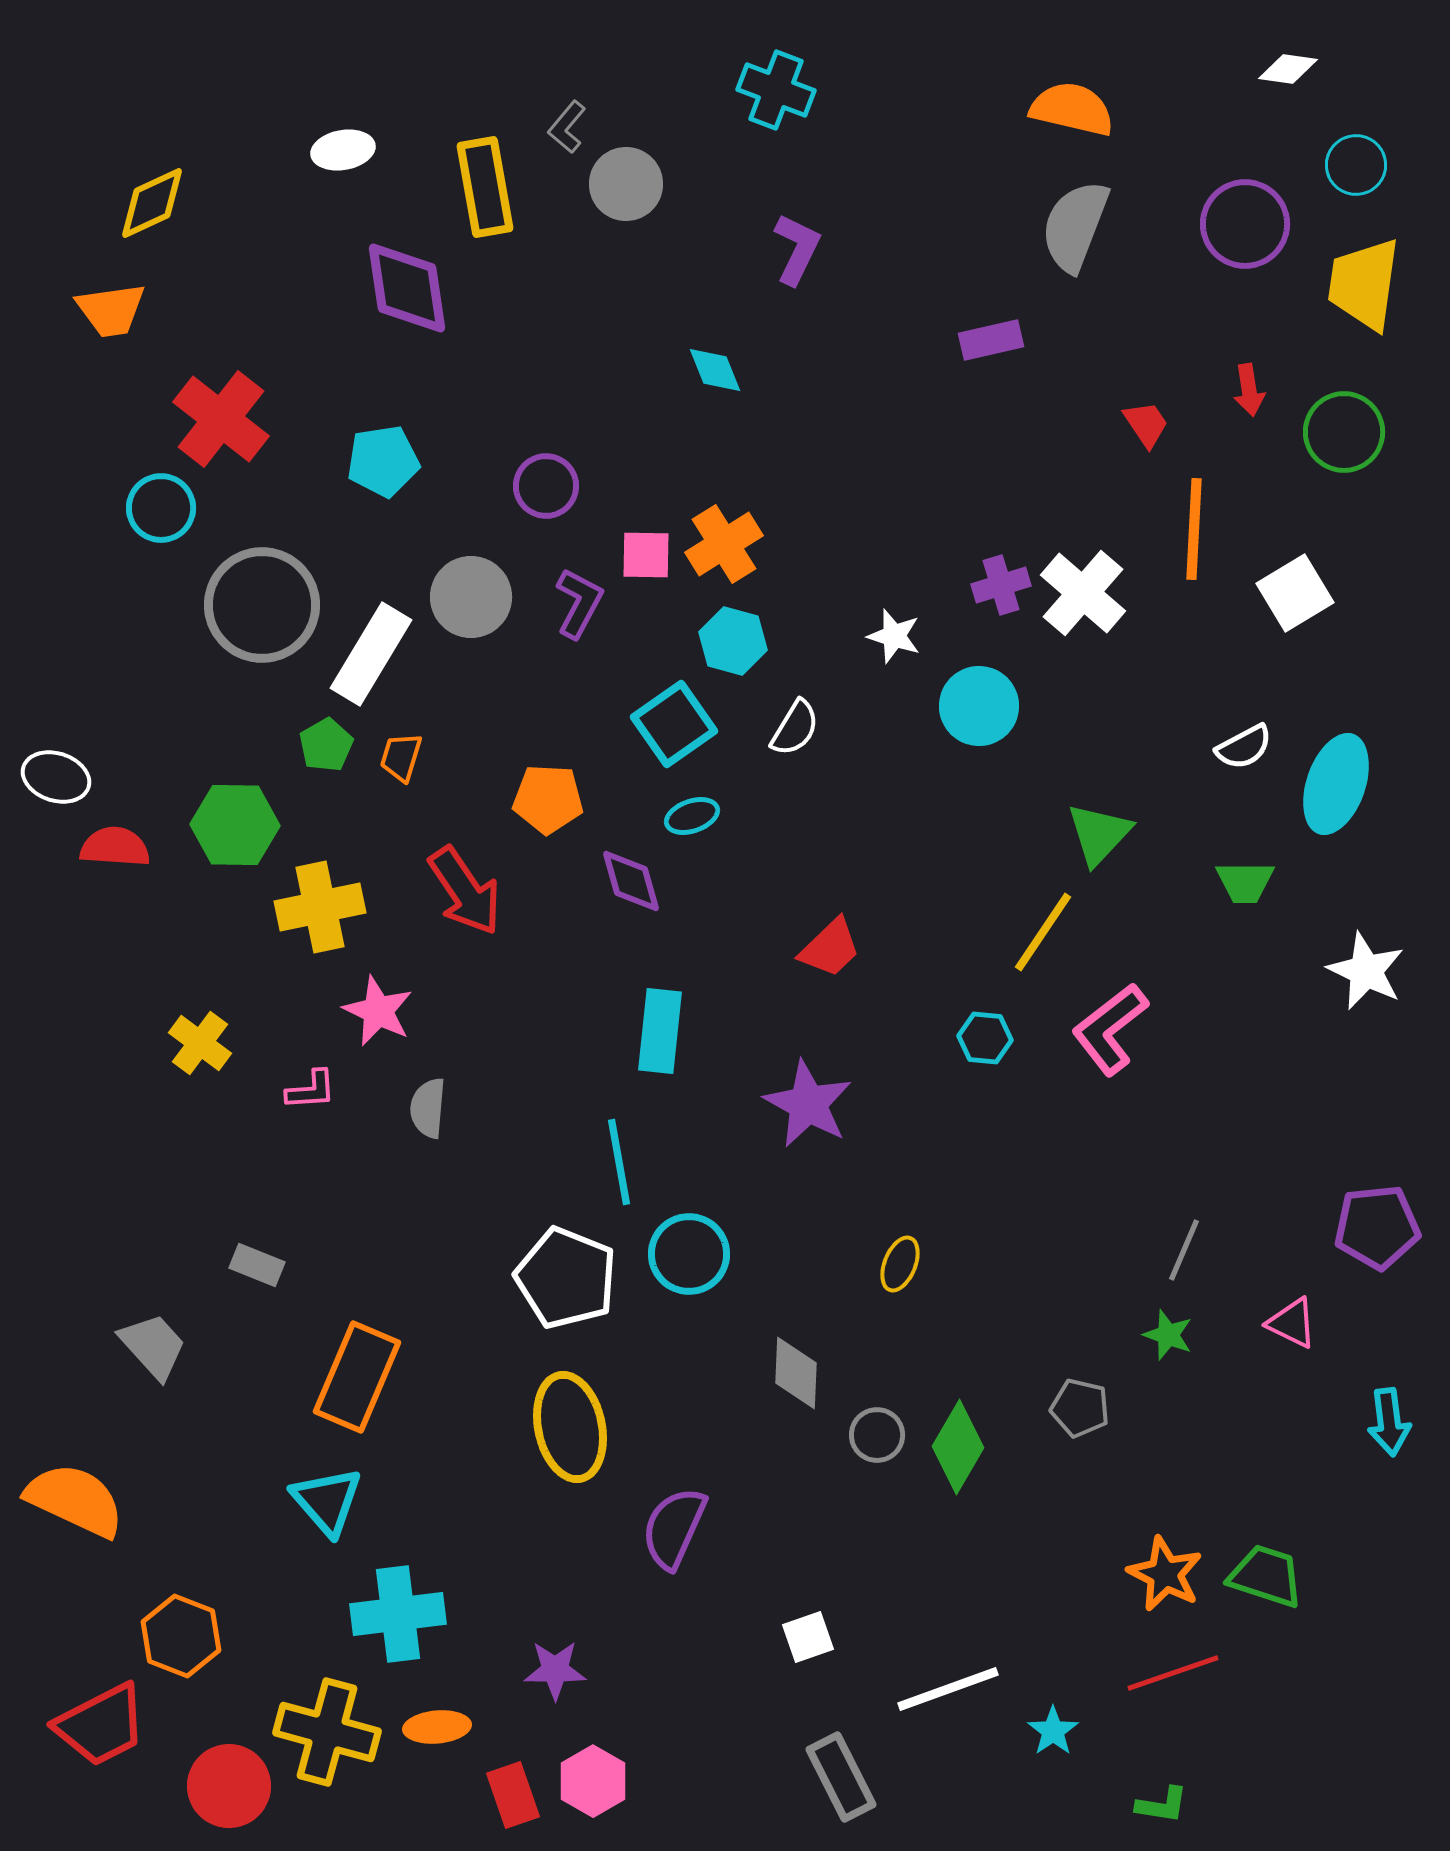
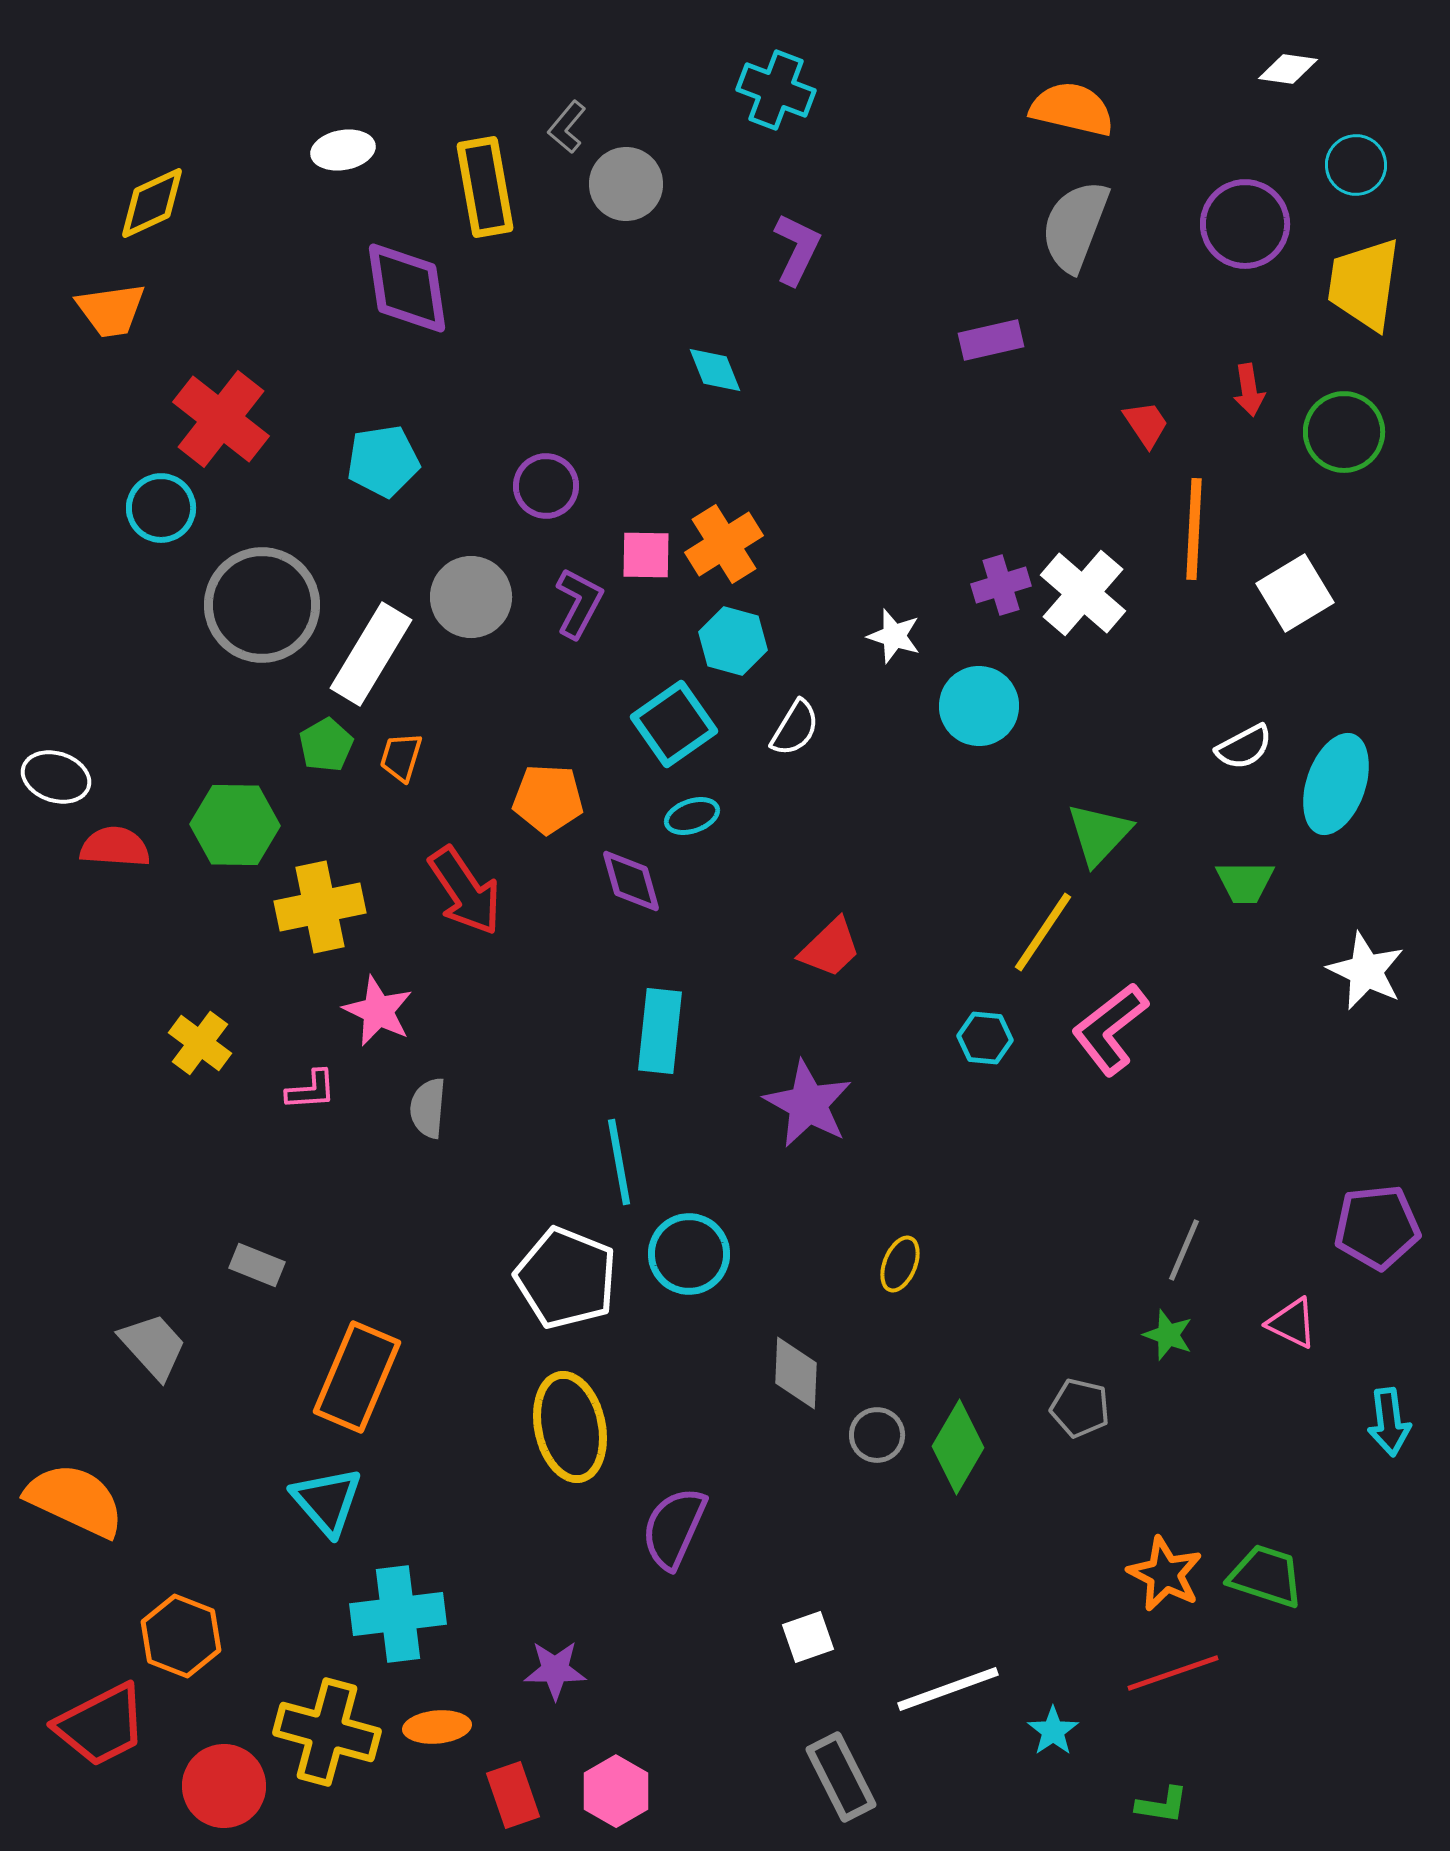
pink hexagon at (593, 1781): moved 23 px right, 10 px down
red circle at (229, 1786): moved 5 px left
